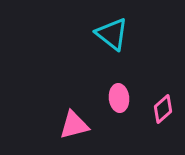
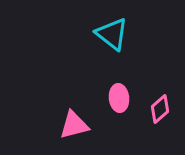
pink diamond: moved 3 px left
